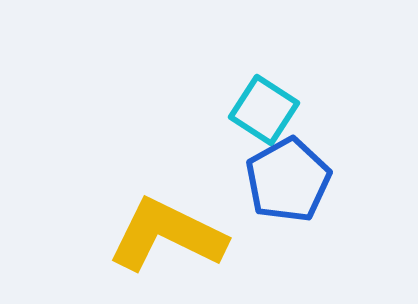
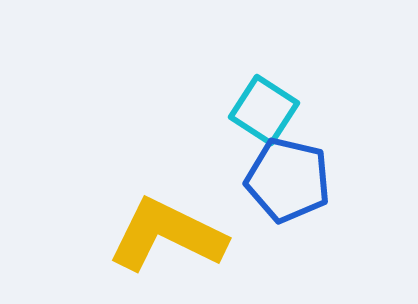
blue pentagon: rotated 30 degrees counterclockwise
